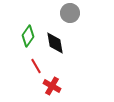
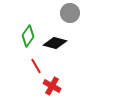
black diamond: rotated 65 degrees counterclockwise
